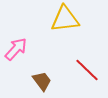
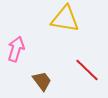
yellow triangle: rotated 16 degrees clockwise
pink arrow: rotated 25 degrees counterclockwise
